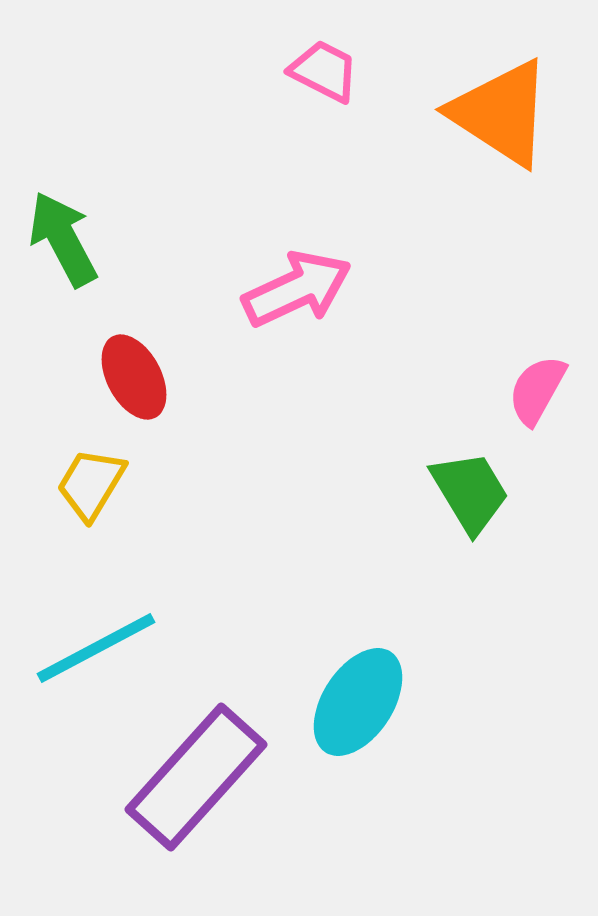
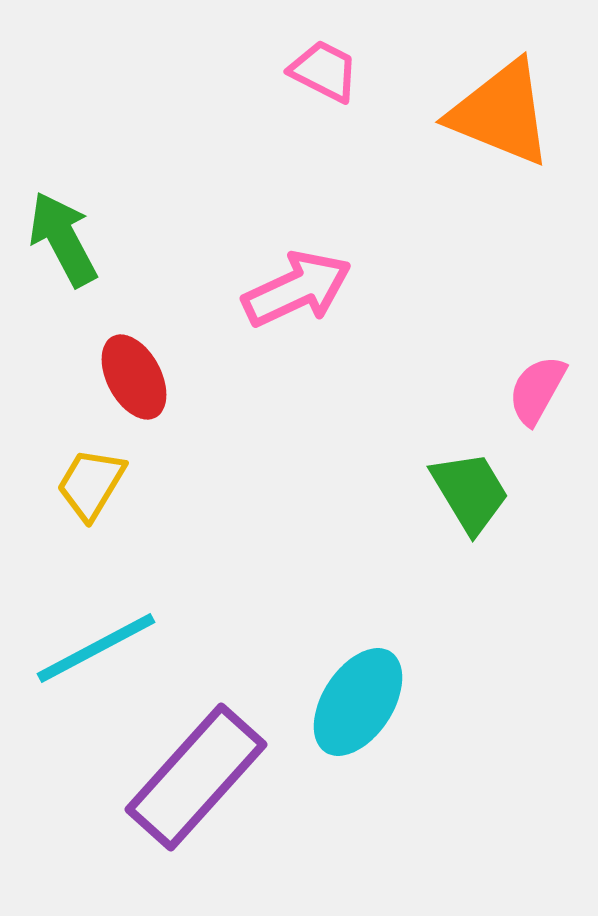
orange triangle: rotated 11 degrees counterclockwise
